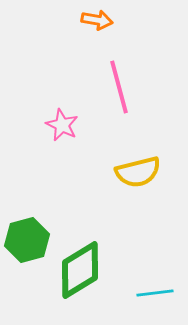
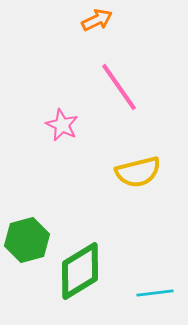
orange arrow: rotated 36 degrees counterclockwise
pink line: rotated 20 degrees counterclockwise
green diamond: moved 1 px down
